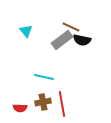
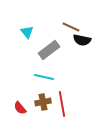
cyan triangle: moved 1 px right, 1 px down
gray rectangle: moved 13 px left, 10 px down
red semicircle: rotated 48 degrees clockwise
